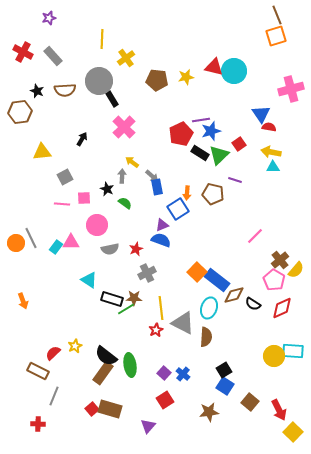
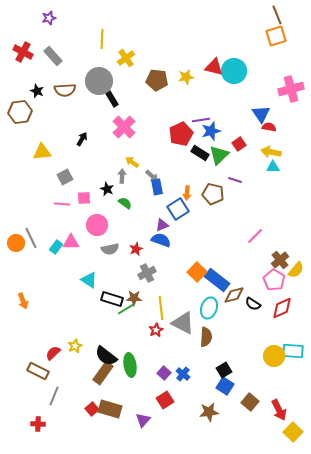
purple triangle at (148, 426): moved 5 px left, 6 px up
